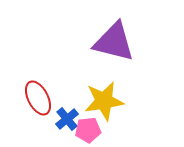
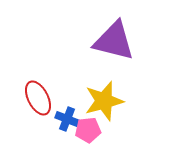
purple triangle: moved 1 px up
yellow star: rotated 6 degrees counterclockwise
blue cross: rotated 30 degrees counterclockwise
